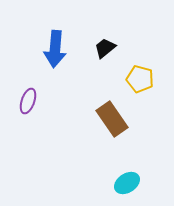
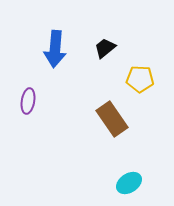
yellow pentagon: rotated 12 degrees counterclockwise
purple ellipse: rotated 10 degrees counterclockwise
cyan ellipse: moved 2 px right
